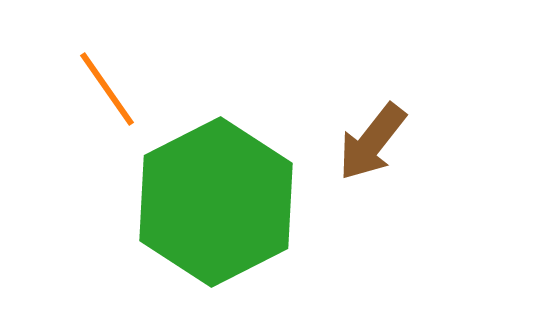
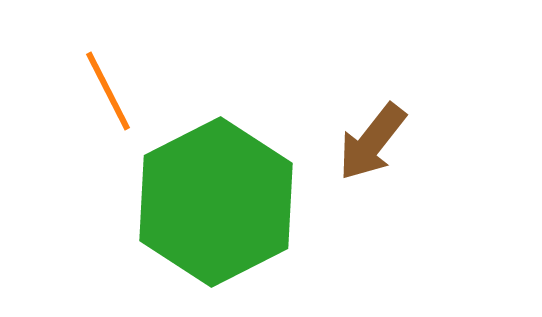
orange line: moved 1 px right, 2 px down; rotated 8 degrees clockwise
